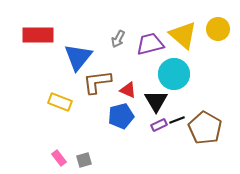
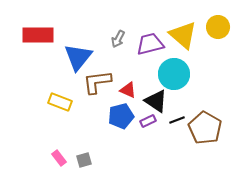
yellow circle: moved 2 px up
black triangle: rotated 25 degrees counterclockwise
purple rectangle: moved 11 px left, 4 px up
